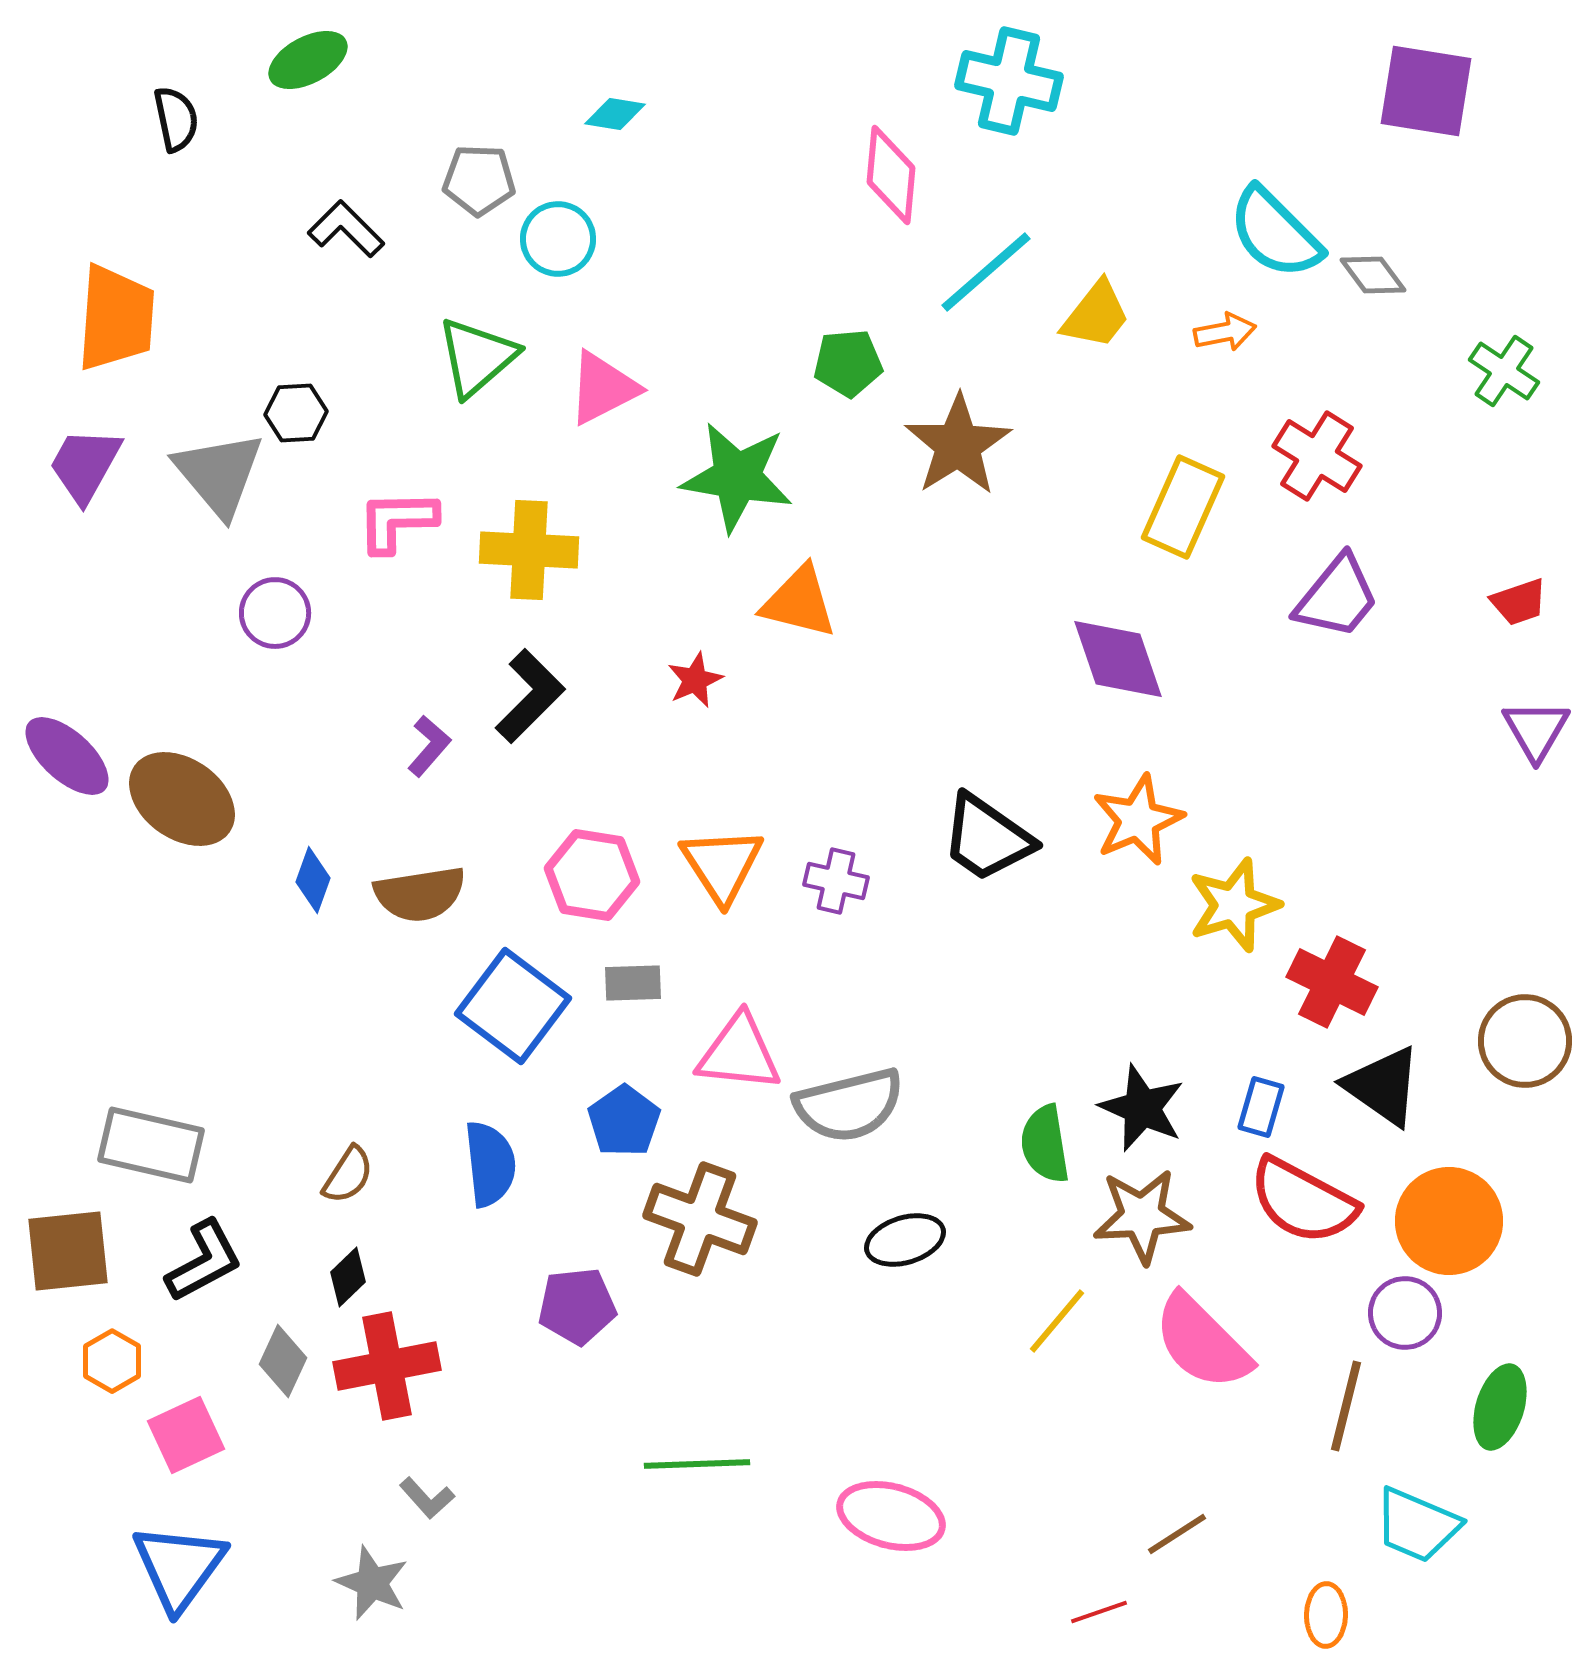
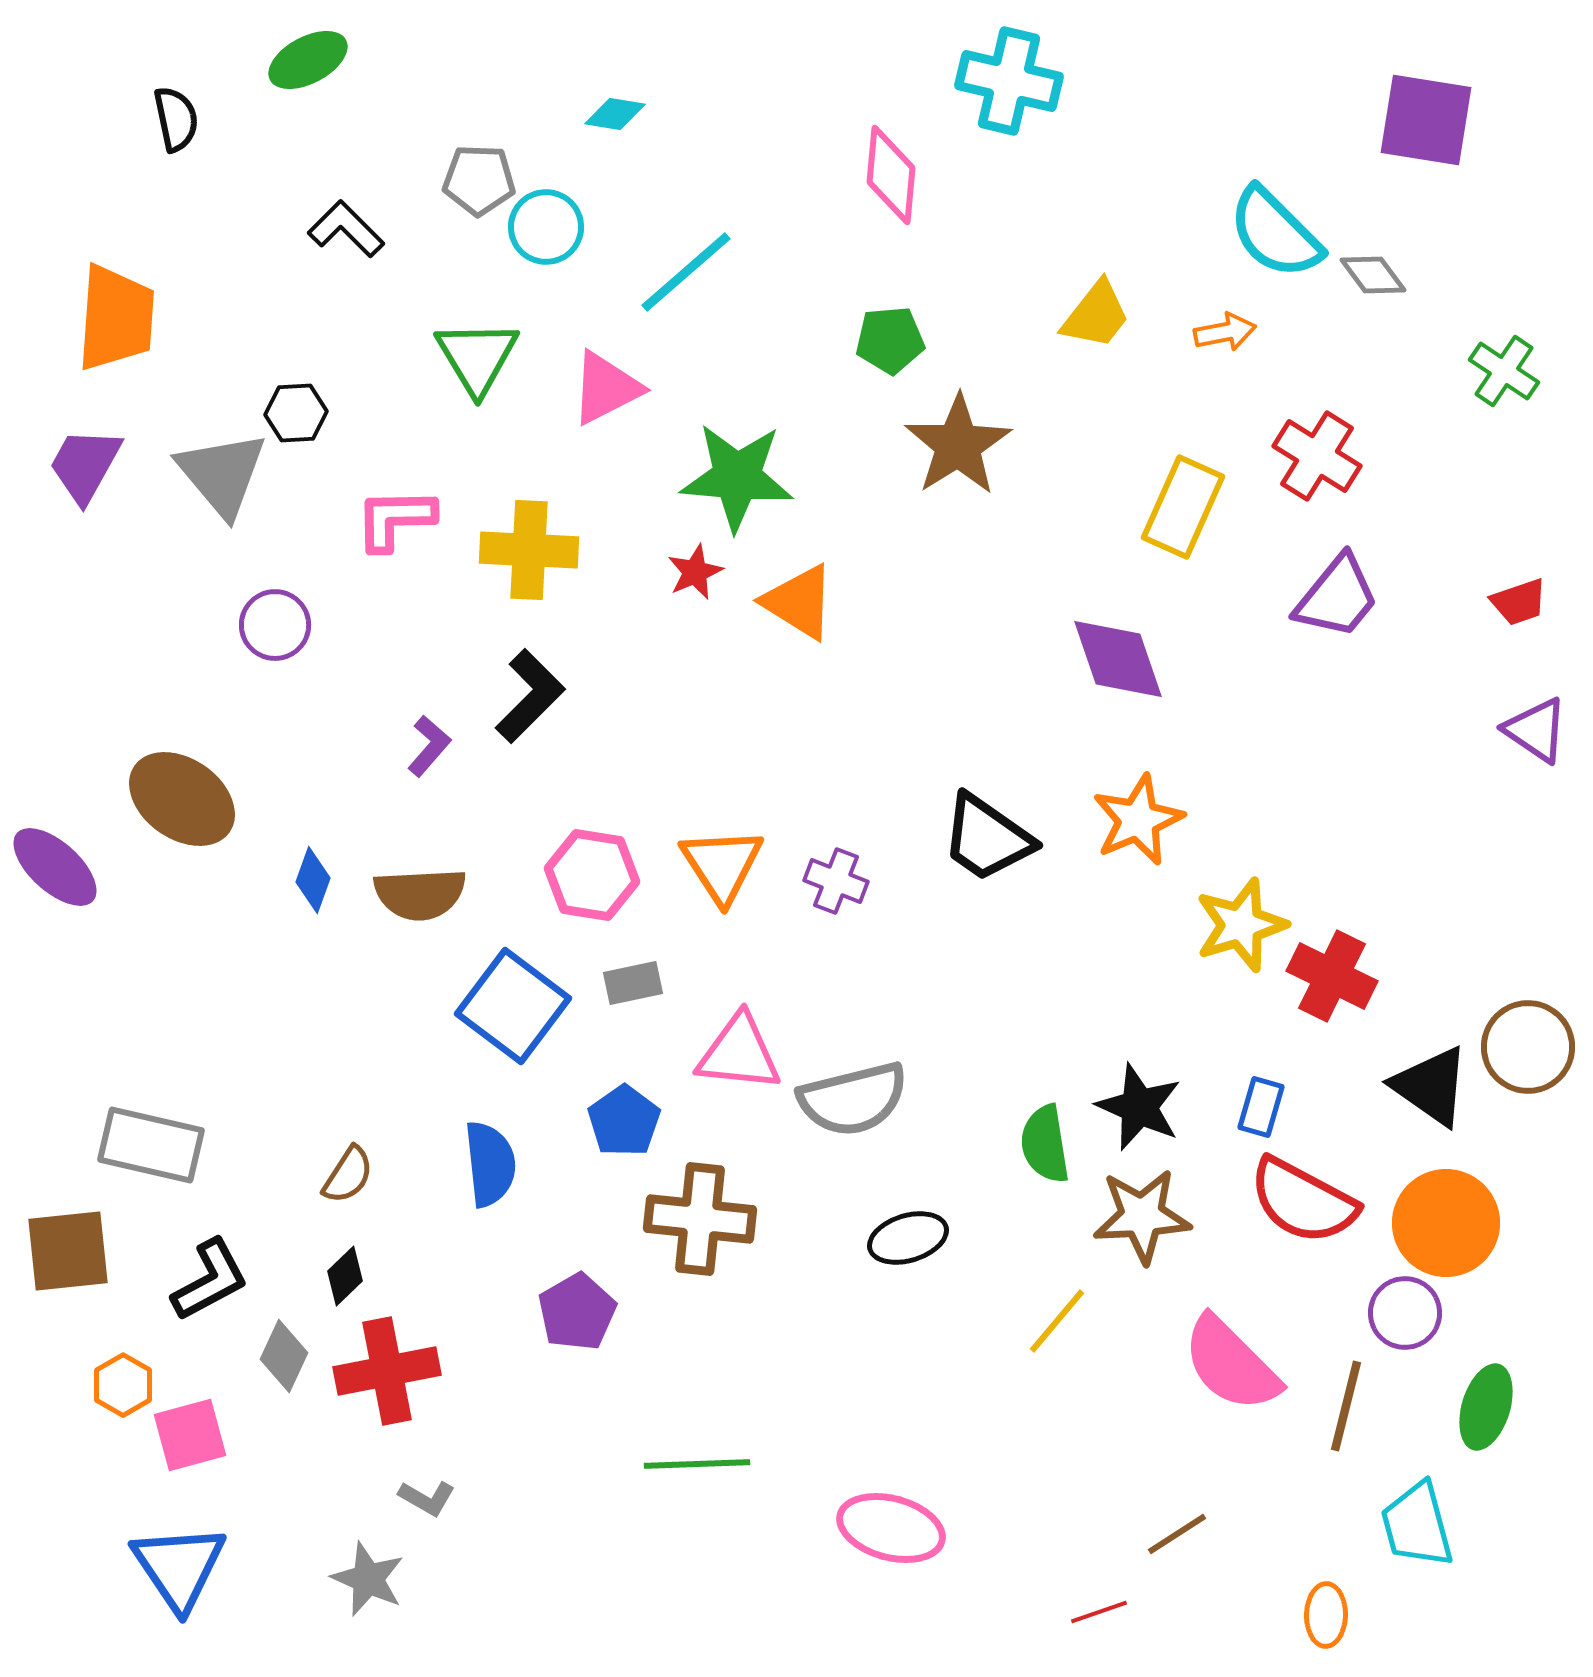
purple square at (1426, 91): moved 29 px down
cyan circle at (558, 239): moved 12 px left, 12 px up
cyan line at (986, 272): moved 300 px left
green triangle at (477, 357): rotated 20 degrees counterclockwise
green pentagon at (848, 363): moved 42 px right, 23 px up
pink triangle at (603, 388): moved 3 px right
gray triangle at (219, 474): moved 3 px right
green star at (737, 477): rotated 5 degrees counterclockwise
pink L-shape at (397, 521): moved 2 px left, 2 px up
orange triangle at (799, 602): rotated 18 degrees clockwise
purple circle at (275, 613): moved 12 px down
red star at (695, 680): moved 108 px up
purple triangle at (1536, 730): rotated 26 degrees counterclockwise
purple ellipse at (67, 756): moved 12 px left, 111 px down
purple cross at (836, 881): rotated 8 degrees clockwise
brown semicircle at (420, 894): rotated 6 degrees clockwise
yellow star at (1234, 905): moved 7 px right, 20 px down
red cross at (1332, 982): moved 6 px up
gray rectangle at (633, 983): rotated 10 degrees counterclockwise
brown circle at (1525, 1041): moved 3 px right, 6 px down
black triangle at (1383, 1086): moved 48 px right
gray semicircle at (849, 1105): moved 4 px right, 6 px up
black star at (1142, 1108): moved 3 px left, 1 px up
brown cross at (700, 1219): rotated 14 degrees counterclockwise
orange circle at (1449, 1221): moved 3 px left, 2 px down
black ellipse at (905, 1240): moved 3 px right, 2 px up
black L-shape at (204, 1261): moved 6 px right, 19 px down
black diamond at (348, 1277): moved 3 px left, 1 px up
purple pentagon at (577, 1306): moved 6 px down; rotated 24 degrees counterclockwise
pink semicircle at (1202, 1342): moved 29 px right, 22 px down
orange hexagon at (112, 1361): moved 11 px right, 24 px down
gray diamond at (283, 1361): moved 1 px right, 5 px up
red cross at (387, 1366): moved 5 px down
green ellipse at (1500, 1407): moved 14 px left
pink square at (186, 1435): moved 4 px right; rotated 10 degrees clockwise
gray L-shape at (427, 1498): rotated 18 degrees counterclockwise
pink ellipse at (891, 1516): moved 12 px down
cyan trapezoid at (1417, 1525): rotated 52 degrees clockwise
blue triangle at (179, 1567): rotated 10 degrees counterclockwise
gray star at (372, 1583): moved 4 px left, 4 px up
